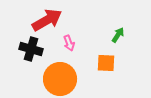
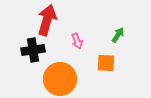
red arrow: rotated 44 degrees counterclockwise
pink arrow: moved 8 px right, 2 px up
black cross: moved 2 px right, 1 px down; rotated 25 degrees counterclockwise
